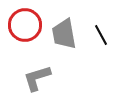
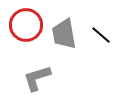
red circle: moved 1 px right
black line: rotated 20 degrees counterclockwise
